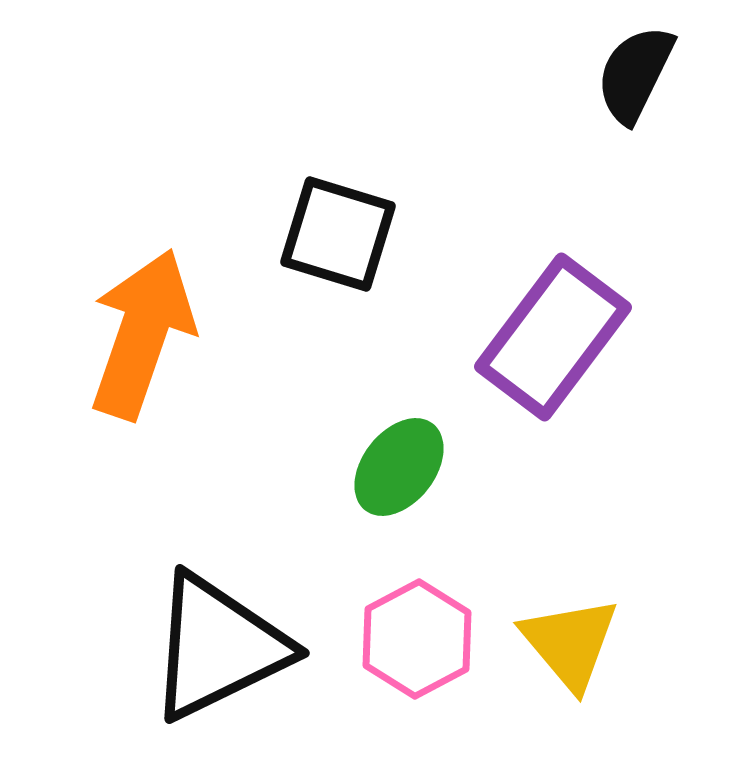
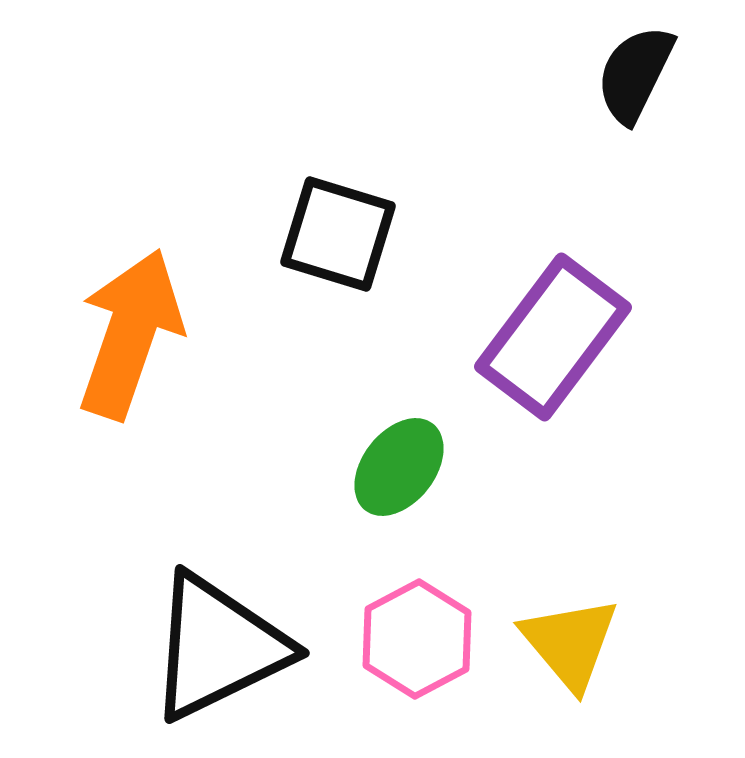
orange arrow: moved 12 px left
